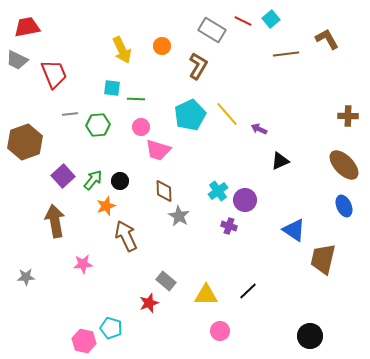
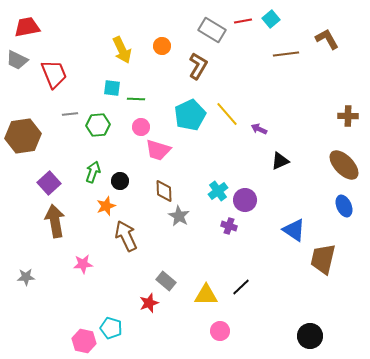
red line at (243, 21): rotated 36 degrees counterclockwise
brown hexagon at (25, 142): moved 2 px left, 6 px up; rotated 12 degrees clockwise
purple square at (63, 176): moved 14 px left, 7 px down
green arrow at (93, 180): moved 8 px up; rotated 20 degrees counterclockwise
black line at (248, 291): moved 7 px left, 4 px up
